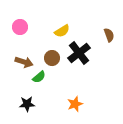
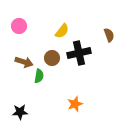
pink circle: moved 1 px left, 1 px up
yellow semicircle: rotated 21 degrees counterclockwise
black cross: rotated 25 degrees clockwise
green semicircle: moved 1 px up; rotated 40 degrees counterclockwise
black star: moved 7 px left, 8 px down
